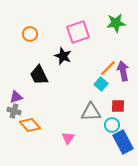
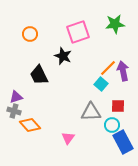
green star: moved 1 px left, 1 px down
